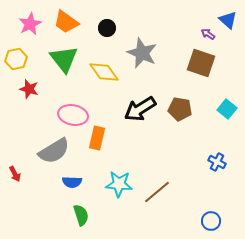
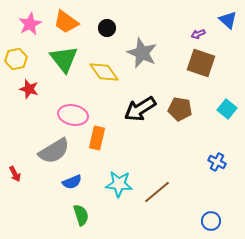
purple arrow: moved 10 px left; rotated 56 degrees counterclockwise
blue semicircle: rotated 24 degrees counterclockwise
